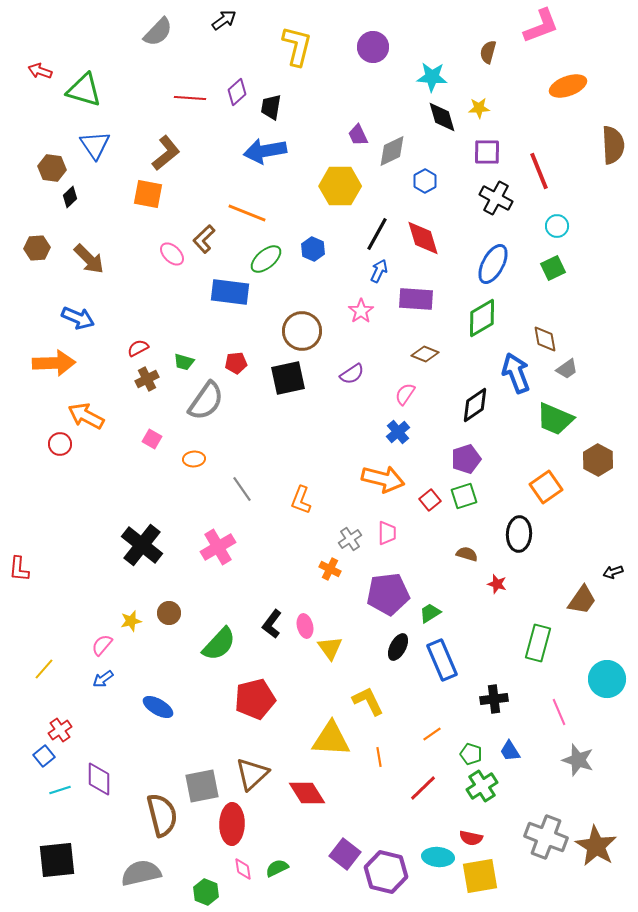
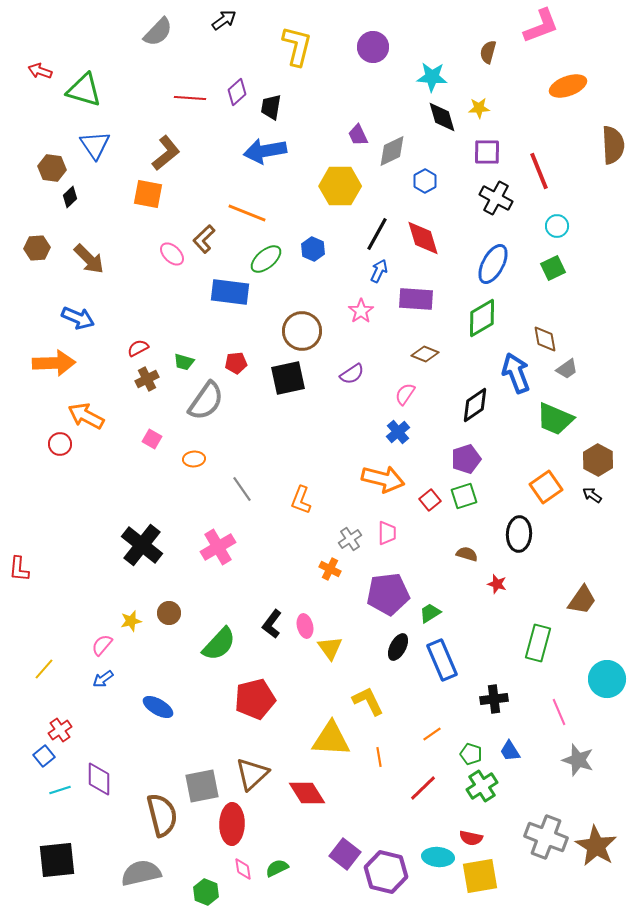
black arrow at (613, 572): moved 21 px left, 77 px up; rotated 54 degrees clockwise
